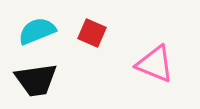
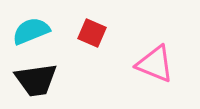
cyan semicircle: moved 6 px left
